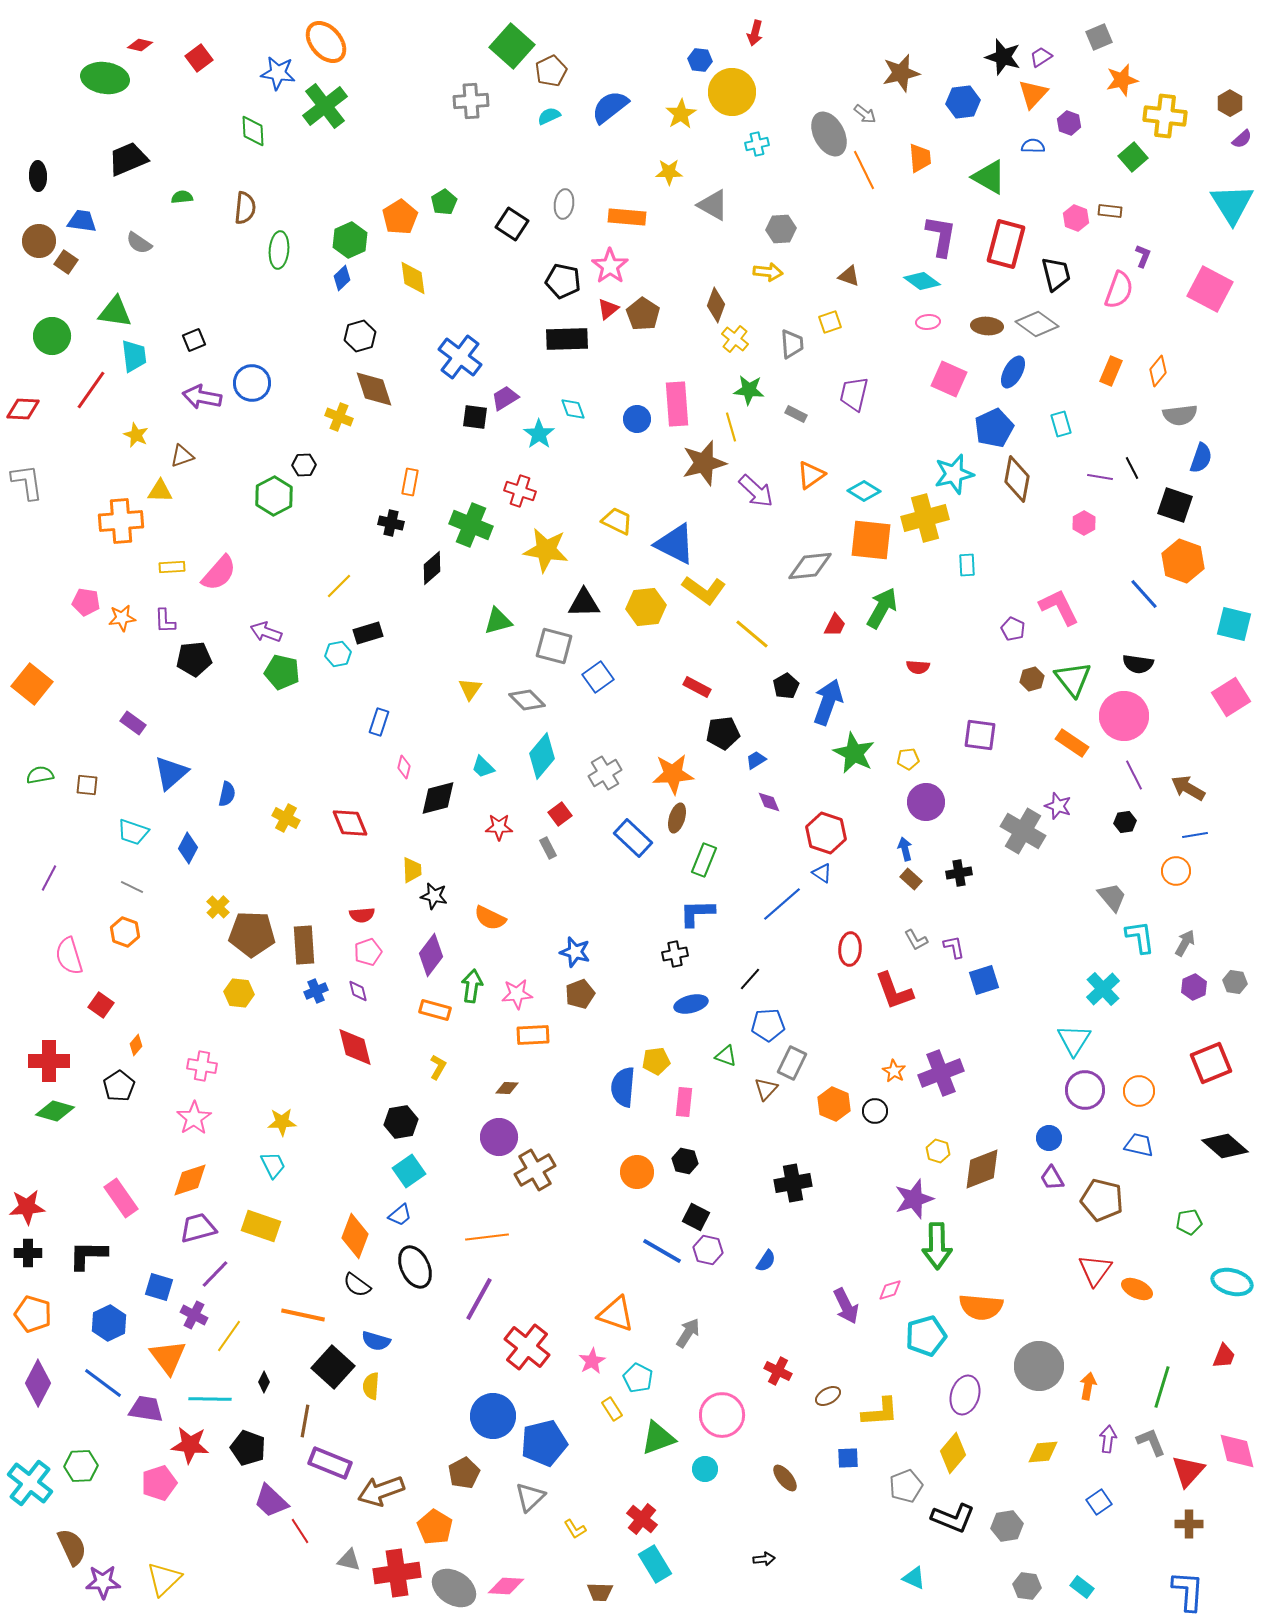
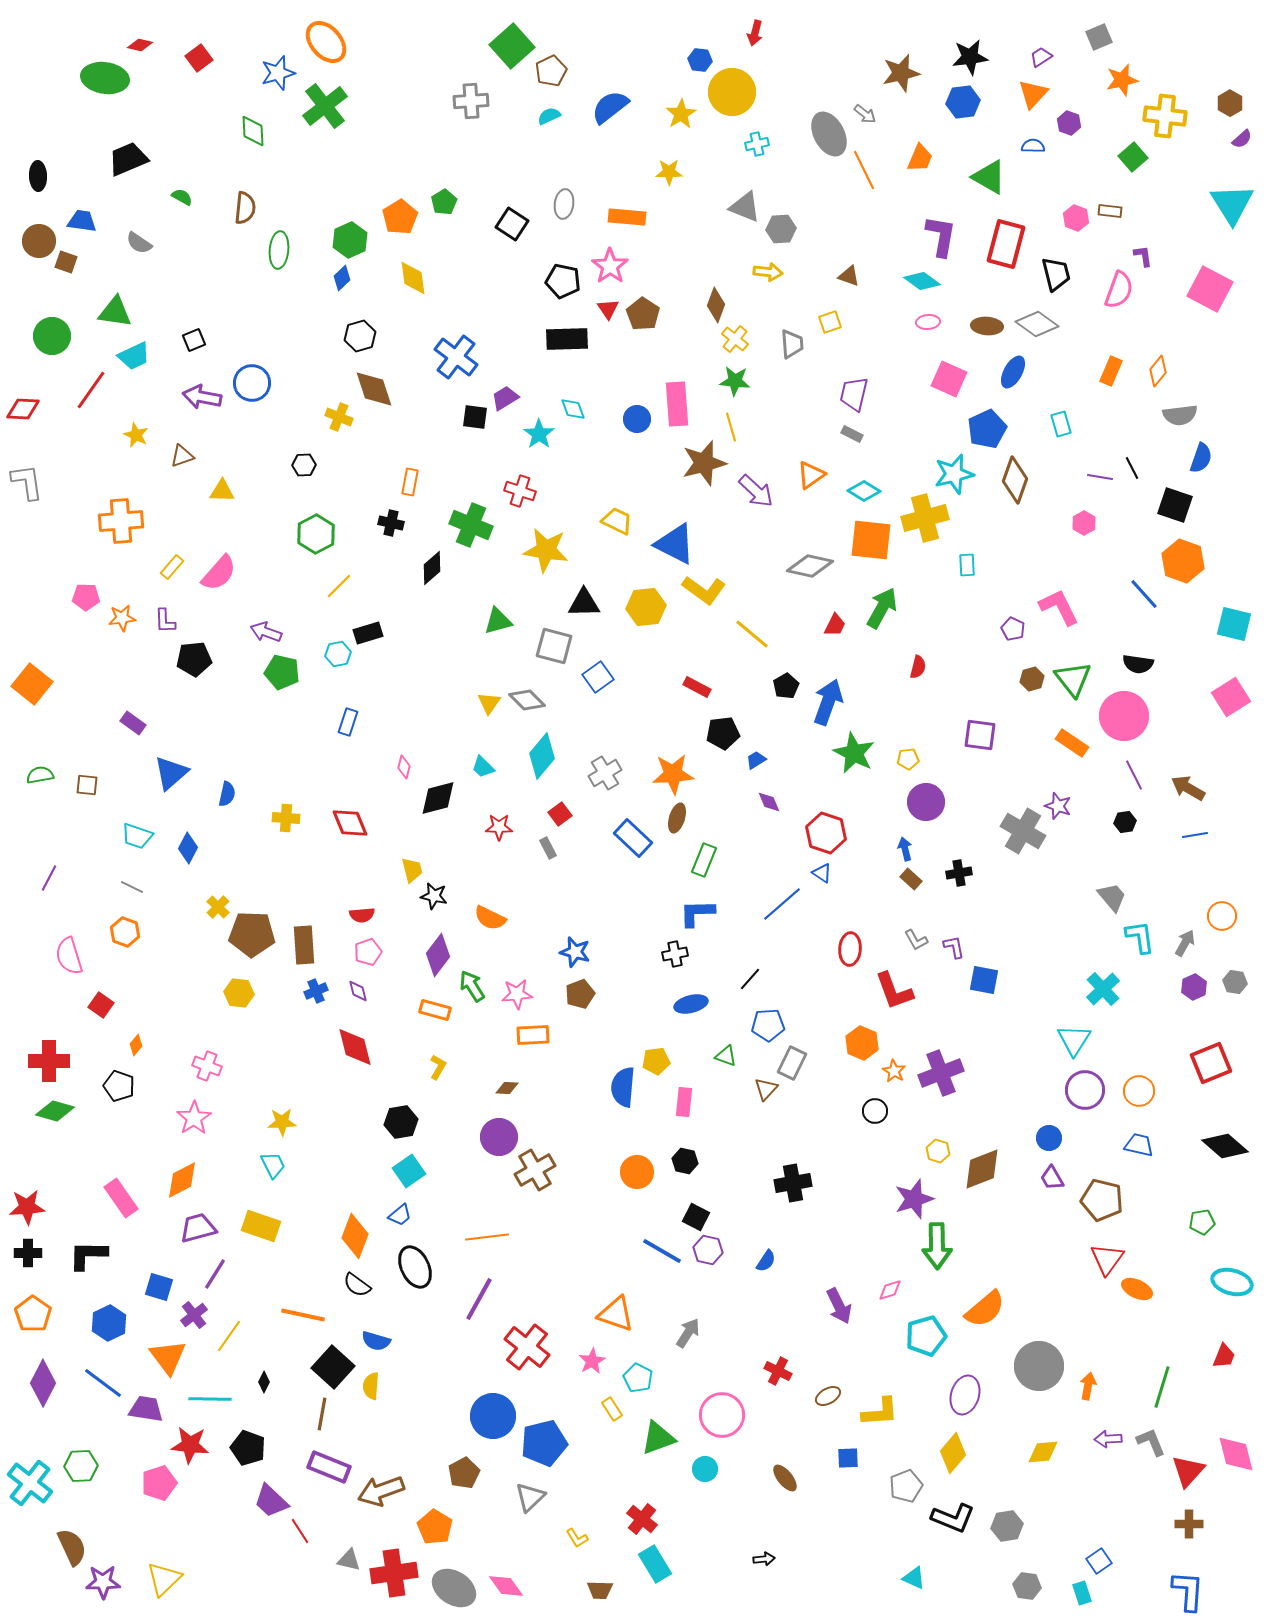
green square at (512, 46): rotated 6 degrees clockwise
black star at (1003, 57): moved 33 px left; rotated 24 degrees counterclockwise
blue star at (278, 73): rotated 24 degrees counterclockwise
orange trapezoid at (920, 158): rotated 28 degrees clockwise
green semicircle at (182, 197): rotated 35 degrees clockwise
gray triangle at (713, 205): moved 32 px right, 2 px down; rotated 8 degrees counterclockwise
purple L-shape at (1143, 256): rotated 30 degrees counterclockwise
brown square at (66, 262): rotated 15 degrees counterclockwise
red triangle at (608, 309): rotated 25 degrees counterclockwise
cyan trapezoid at (134, 356): rotated 72 degrees clockwise
blue cross at (460, 357): moved 4 px left
green star at (749, 390): moved 14 px left, 9 px up
gray rectangle at (796, 414): moved 56 px right, 20 px down
blue pentagon at (994, 428): moved 7 px left, 1 px down
brown diamond at (1017, 479): moved 2 px left, 1 px down; rotated 9 degrees clockwise
yellow triangle at (160, 491): moved 62 px right
green hexagon at (274, 496): moved 42 px right, 38 px down
gray diamond at (810, 566): rotated 18 degrees clockwise
yellow rectangle at (172, 567): rotated 45 degrees counterclockwise
pink pentagon at (86, 602): moved 5 px up; rotated 8 degrees counterclockwise
red semicircle at (918, 667): rotated 80 degrees counterclockwise
yellow triangle at (470, 689): moved 19 px right, 14 px down
blue rectangle at (379, 722): moved 31 px left
yellow cross at (286, 818): rotated 24 degrees counterclockwise
cyan trapezoid at (133, 832): moved 4 px right, 4 px down
yellow trapezoid at (412, 870): rotated 12 degrees counterclockwise
orange circle at (1176, 871): moved 46 px right, 45 px down
purple diamond at (431, 955): moved 7 px right
blue square at (984, 980): rotated 28 degrees clockwise
green arrow at (472, 986): rotated 40 degrees counterclockwise
pink cross at (202, 1066): moved 5 px right; rotated 12 degrees clockwise
black pentagon at (119, 1086): rotated 20 degrees counterclockwise
orange hexagon at (834, 1104): moved 28 px right, 61 px up
orange diamond at (190, 1180): moved 8 px left; rotated 9 degrees counterclockwise
green pentagon at (1189, 1222): moved 13 px right
red triangle at (1095, 1270): moved 12 px right, 11 px up
purple line at (215, 1274): rotated 12 degrees counterclockwise
purple arrow at (846, 1306): moved 7 px left
orange semicircle at (981, 1307): moved 4 px right, 2 px down; rotated 45 degrees counterclockwise
orange pentagon at (33, 1314): rotated 18 degrees clockwise
purple cross at (194, 1315): rotated 24 degrees clockwise
purple diamond at (38, 1383): moved 5 px right
brown line at (305, 1421): moved 17 px right, 7 px up
purple arrow at (1108, 1439): rotated 100 degrees counterclockwise
pink diamond at (1237, 1451): moved 1 px left, 3 px down
purple rectangle at (330, 1463): moved 1 px left, 4 px down
blue square at (1099, 1502): moved 59 px down
yellow L-shape at (575, 1529): moved 2 px right, 9 px down
red cross at (397, 1573): moved 3 px left
pink diamond at (506, 1586): rotated 51 degrees clockwise
cyan rectangle at (1082, 1587): moved 6 px down; rotated 35 degrees clockwise
brown trapezoid at (600, 1592): moved 2 px up
